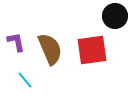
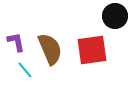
cyan line: moved 10 px up
